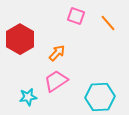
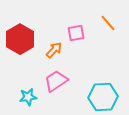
pink square: moved 17 px down; rotated 30 degrees counterclockwise
orange arrow: moved 3 px left, 3 px up
cyan hexagon: moved 3 px right
